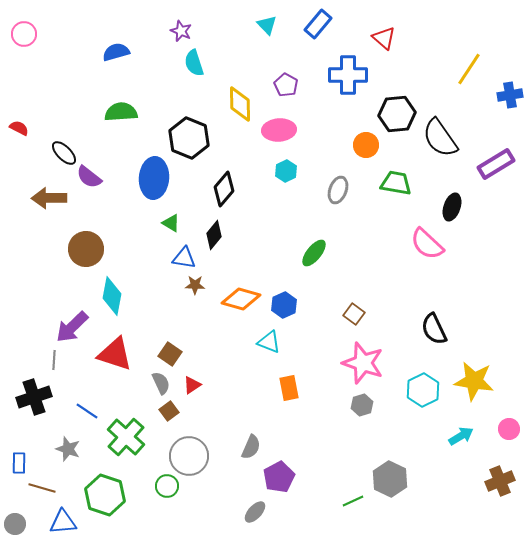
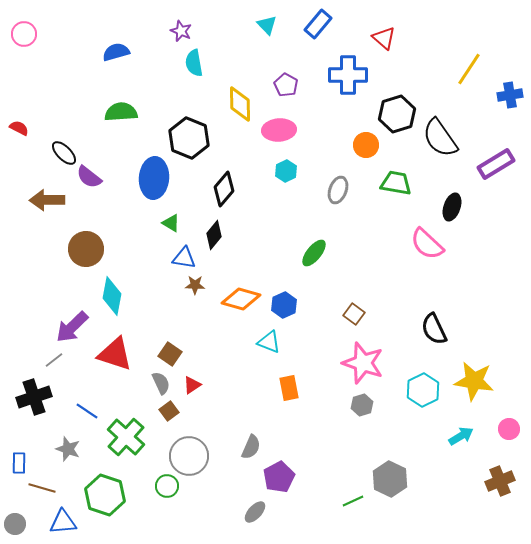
cyan semicircle at (194, 63): rotated 8 degrees clockwise
black hexagon at (397, 114): rotated 12 degrees counterclockwise
brown arrow at (49, 198): moved 2 px left, 2 px down
gray line at (54, 360): rotated 48 degrees clockwise
